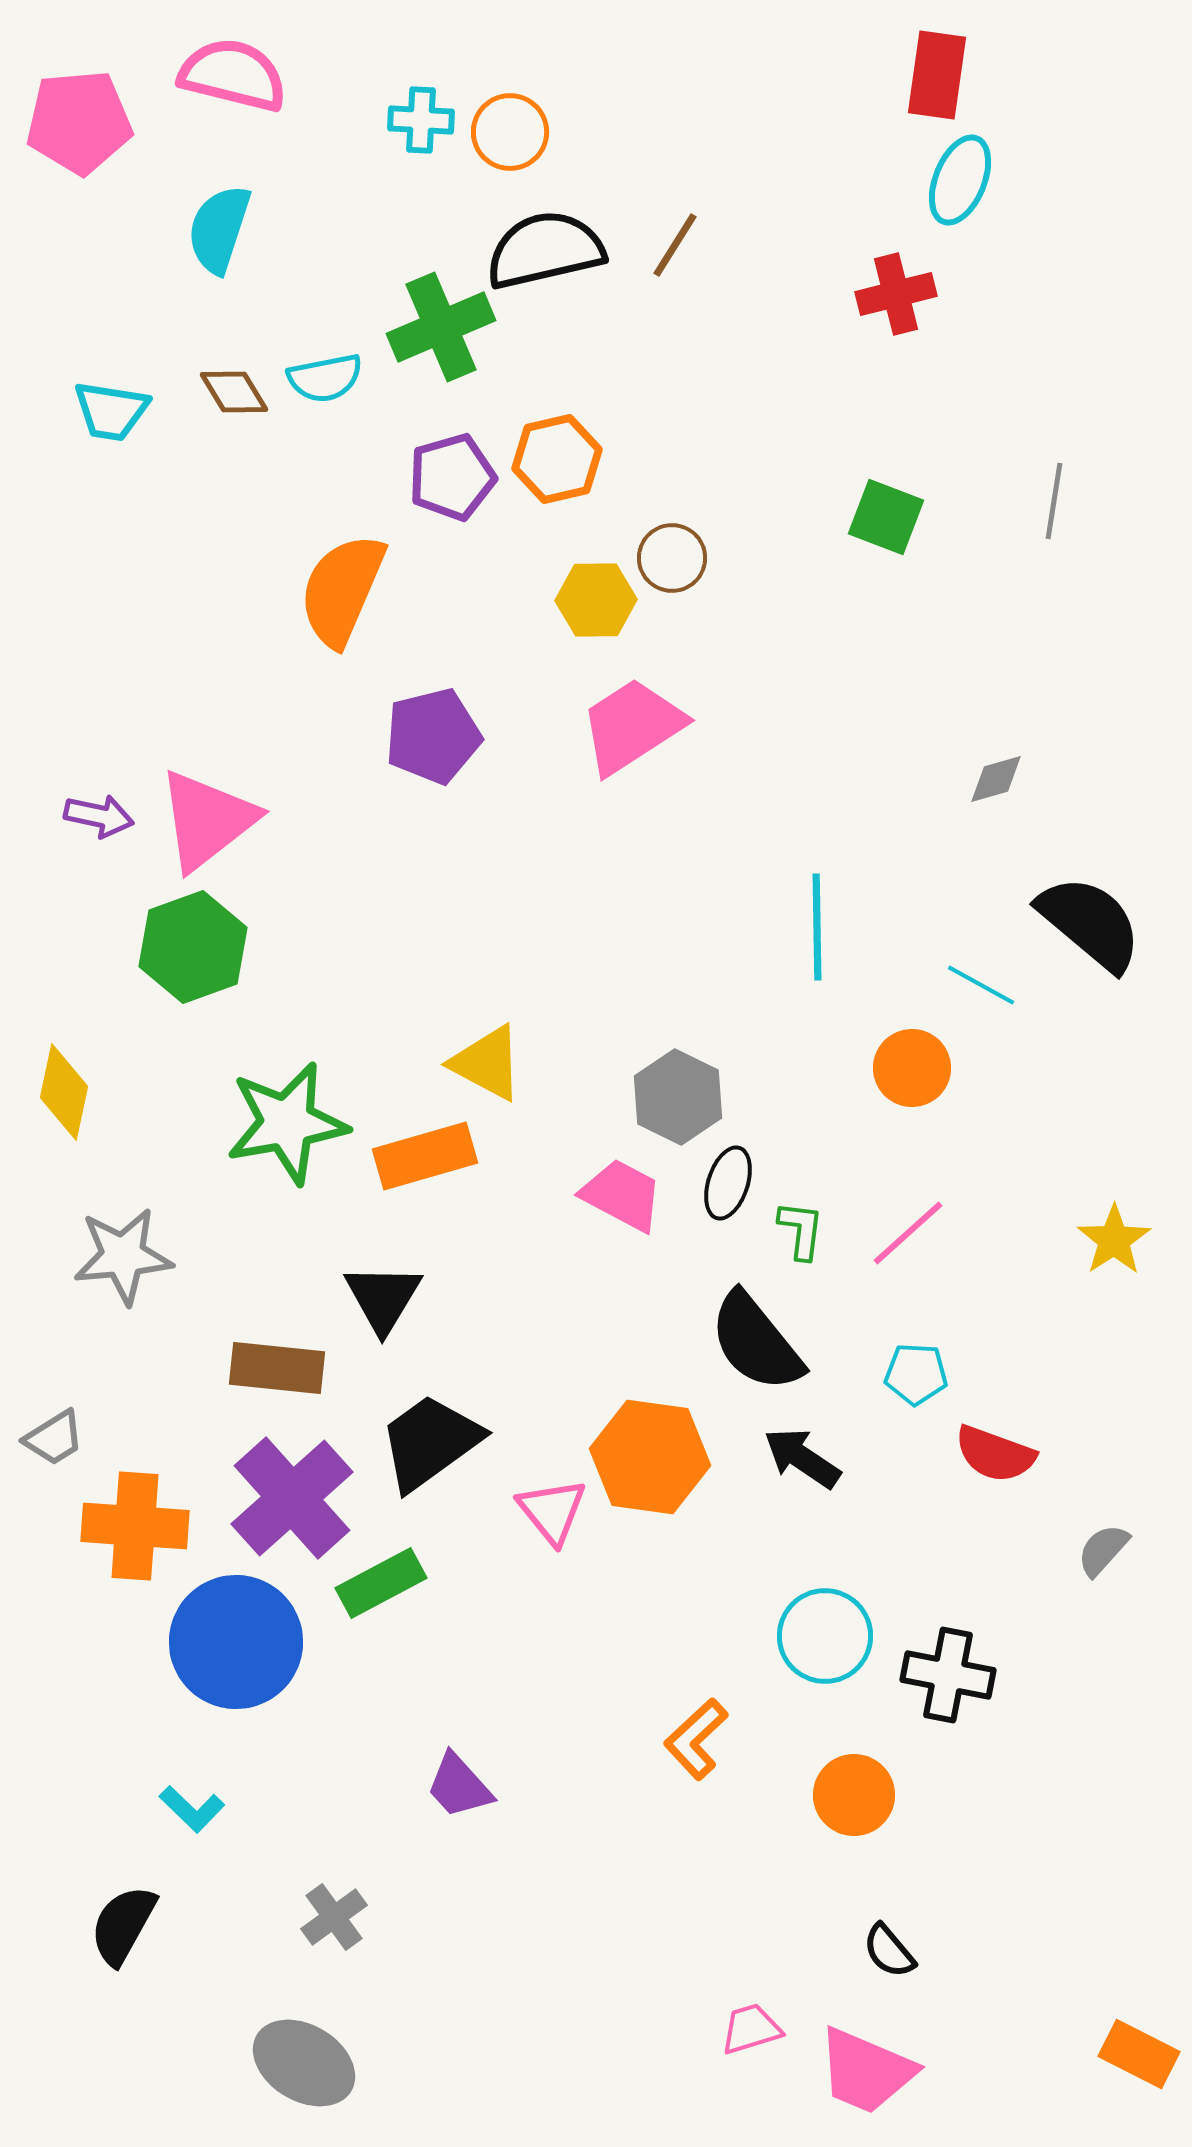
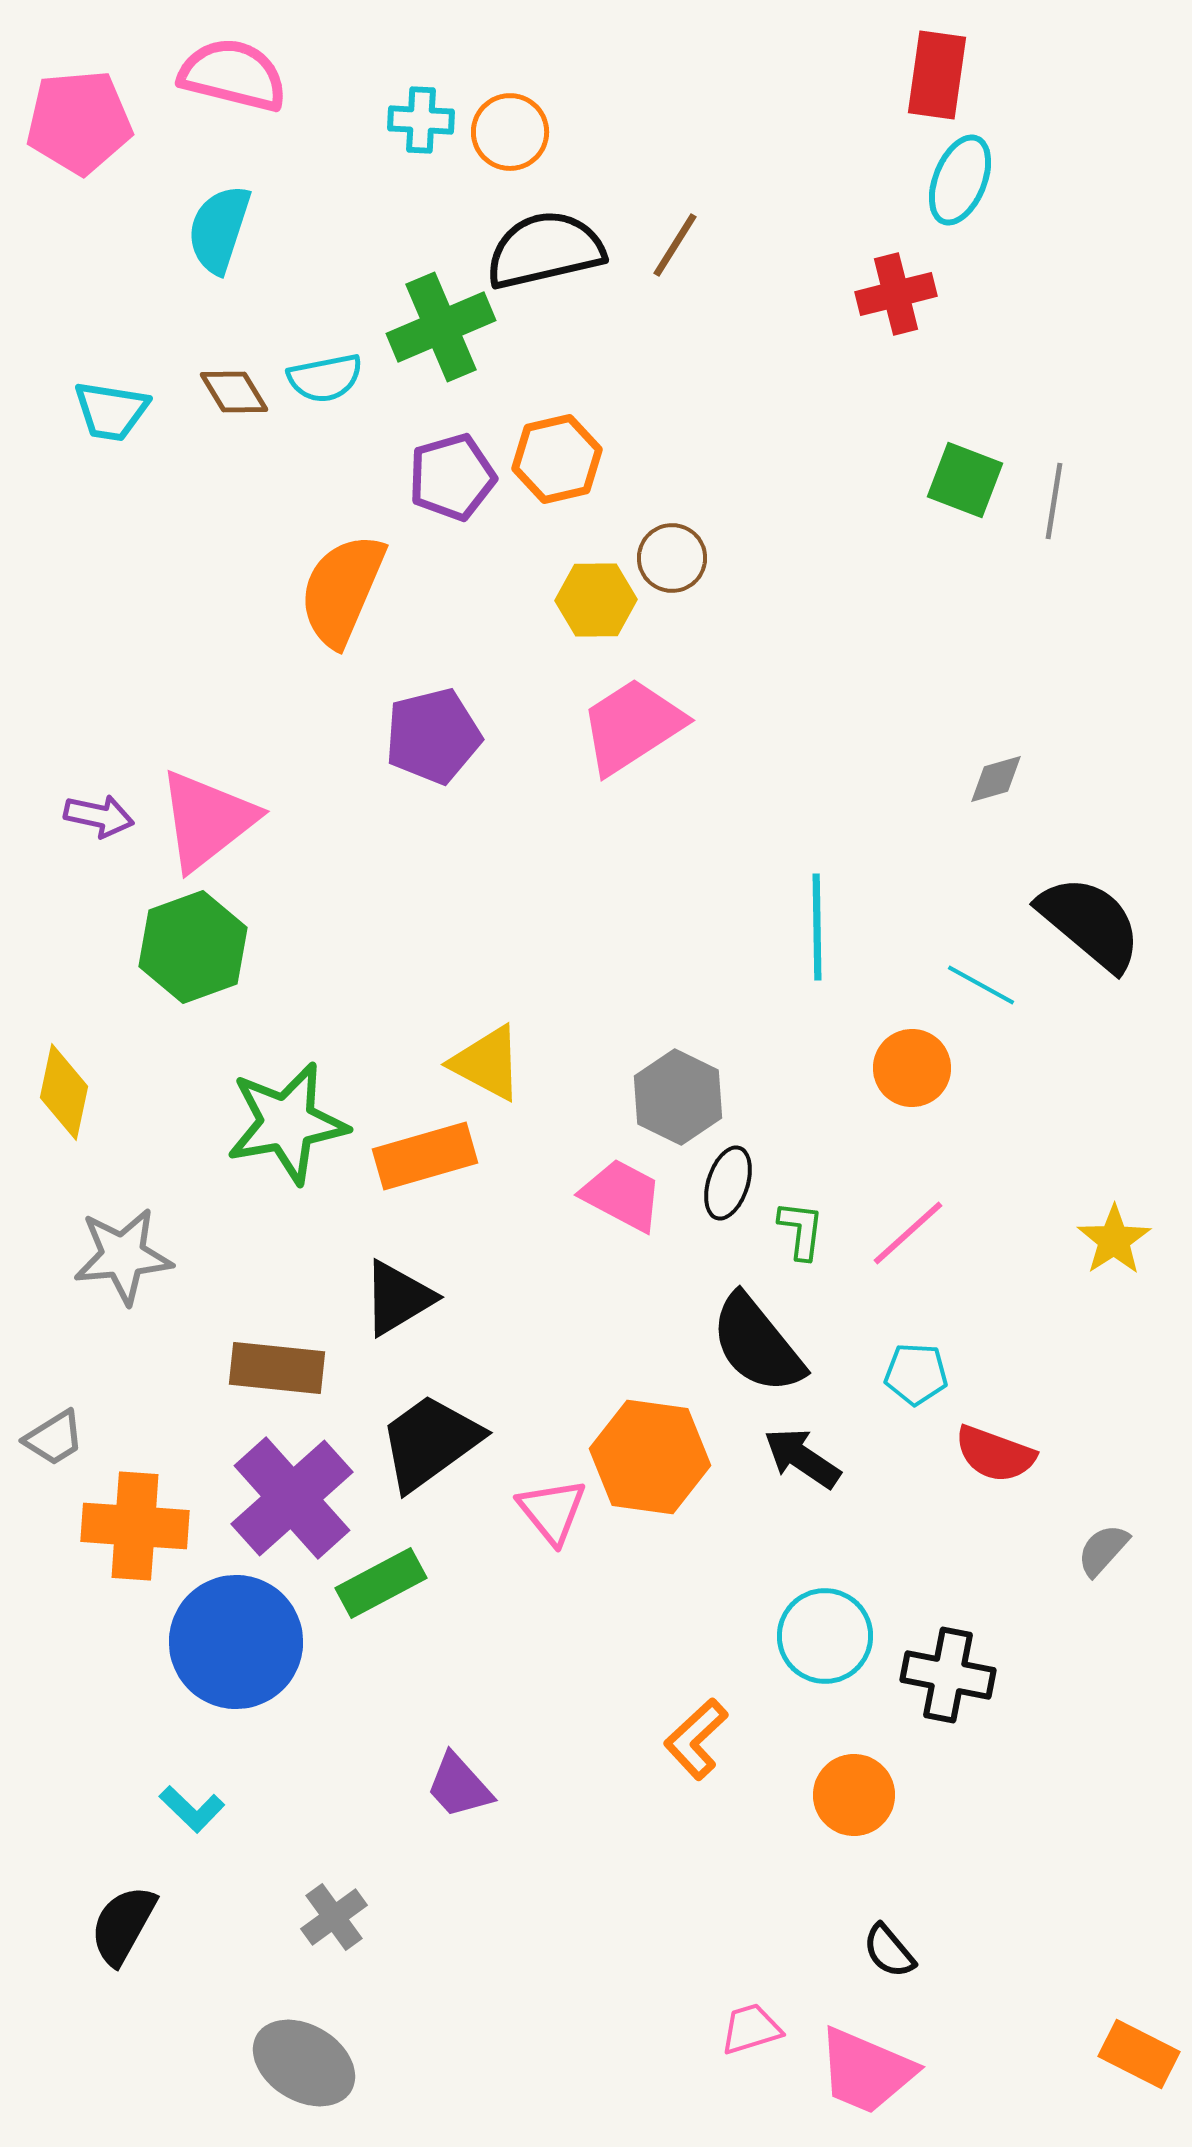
green square at (886, 517): moved 79 px right, 37 px up
black triangle at (383, 1298): moved 15 px right; rotated 28 degrees clockwise
black semicircle at (756, 1342): moved 1 px right, 2 px down
